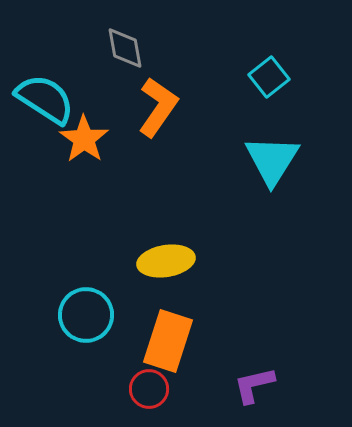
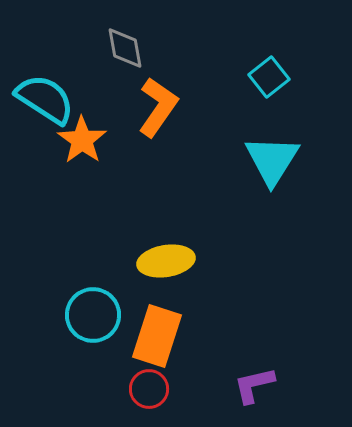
orange star: moved 2 px left, 1 px down
cyan circle: moved 7 px right
orange rectangle: moved 11 px left, 5 px up
